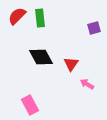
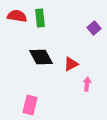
red semicircle: rotated 54 degrees clockwise
purple square: rotated 24 degrees counterclockwise
red triangle: rotated 28 degrees clockwise
pink arrow: rotated 64 degrees clockwise
pink rectangle: rotated 42 degrees clockwise
